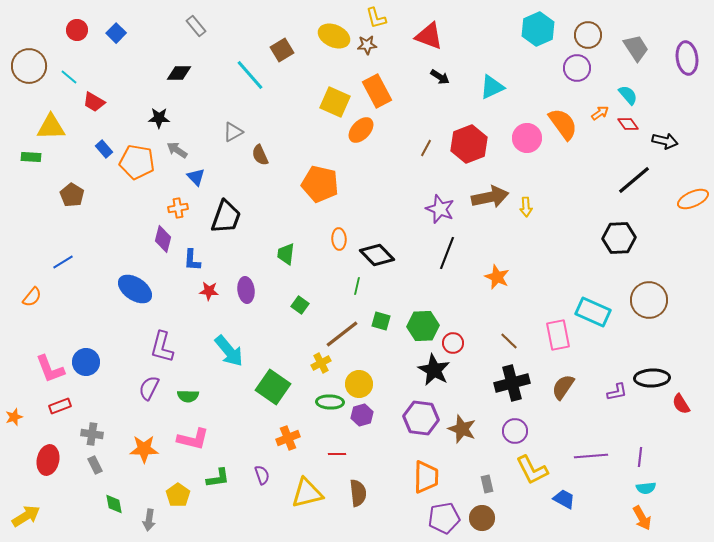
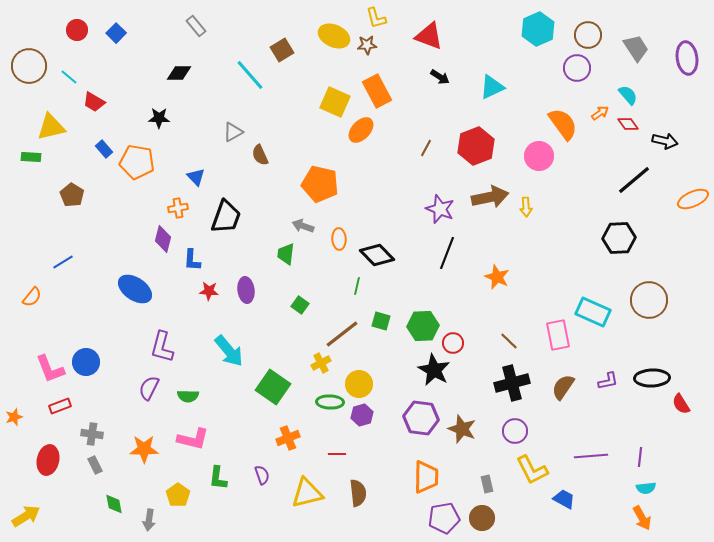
yellow triangle at (51, 127): rotated 12 degrees counterclockwise
pink circle at (527, 138): moved 12 px right, 18 px down
red hexagon at (469, 144): moved 7 px right, 2 px down
gray arrow at (177, 150): moved 126 px right, 76 px down; rotated 15 degrees counterclockwise
purple L-shape at (617, 392): moved 9 px left, 11 px up
green L-shape at (218, 478): rotated 105 degrees clockwise
